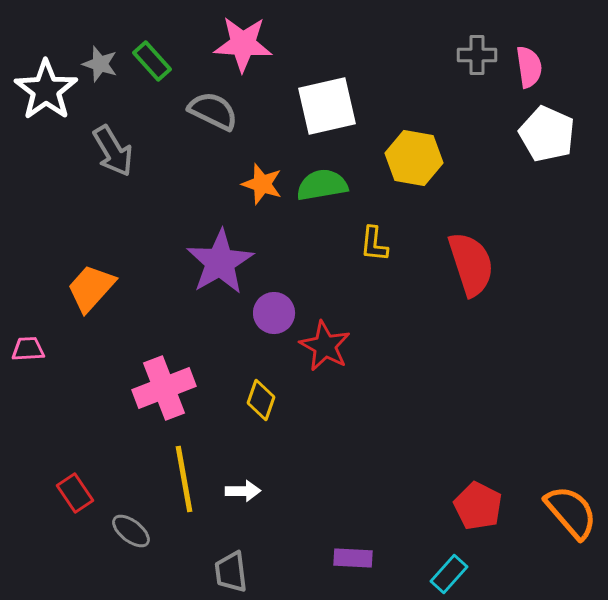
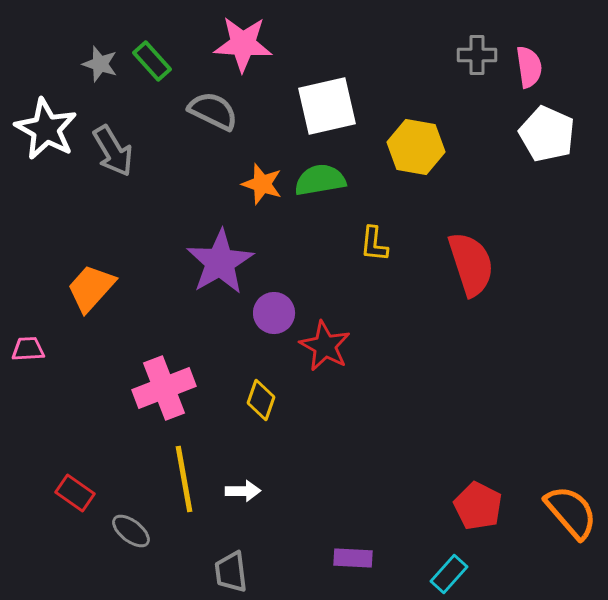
white star: moved 39 px down; rotated 8 degrees counterclockwise
yellow hexagon: moved 2 px right, 11 px up
green semicircle: moved 2 px left, 5 px up
red rectangle: rotated 21 degrees counterclockwise
